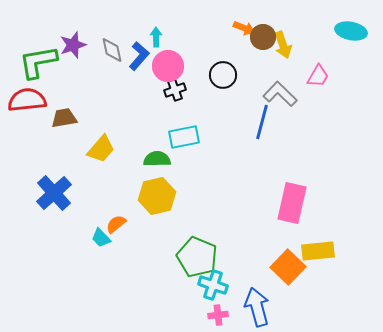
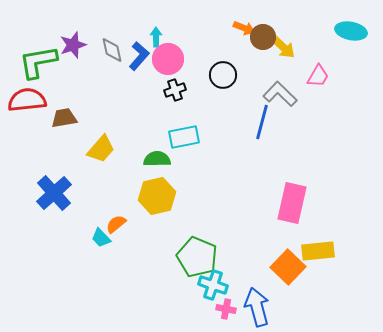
yellow arrow: moved 2 px down; rotated 28 degrees counterclockwise
pink circle: moved 7 px up
pink cross: moved 8 px right, 6 px up; rotated 18 degrees clockwise
